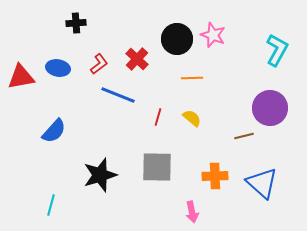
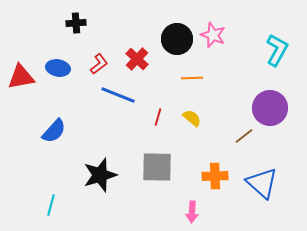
brown line: rotated 24 degrees counterclockwise
pink arrow: rotated 15 degrees clockwise
